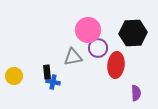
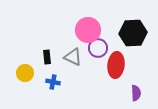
gray triangle: rotated 36 degrees clockwise
black rectangle: moved 15 px up
yellow circle: moved 11 px right, 3 px up
